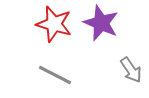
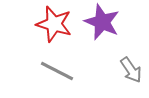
purple star: moved 1 px right, 1 px up
gray line: moved 2 px right, 4 px up
